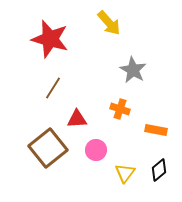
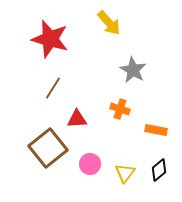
pink circle: moved 6 px left, 14 px down
